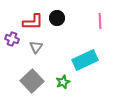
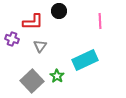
black circle: moved 2 px right, 7 px up
gray triangle: moved 4 px right, 1 px up
green star: moved 6 px left, 6 px up; rotated 16 degrees counterclockwise
